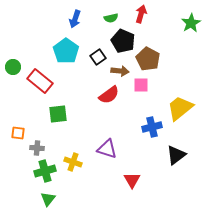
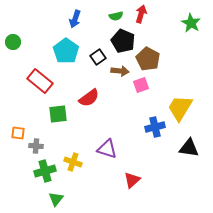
green semicircle: moved 5 px right, 2 px up
green star: rotated 12 degrees counterclockwise
green circle: moved 25 px up
pink square: rotated 21 degrees counterclockwise
red semicircle: moved 20 px left, 3 px down
yellow trapezoid: rotated 20 degrees counterclockwise
blue cross: moved 3 px right
gray cross: moved 1 px left, 2 px up
black triangle: moved 13 px right, 7 px up; rotated 45 degrees clockwise
red triangle: rotated 18 degrees clockwise
green triangle: moved 8 px right
